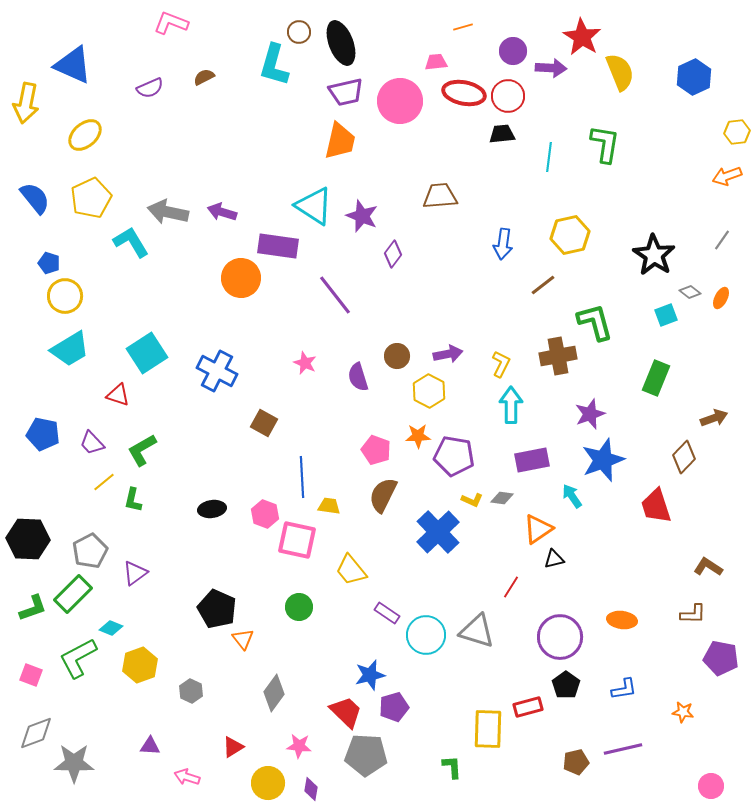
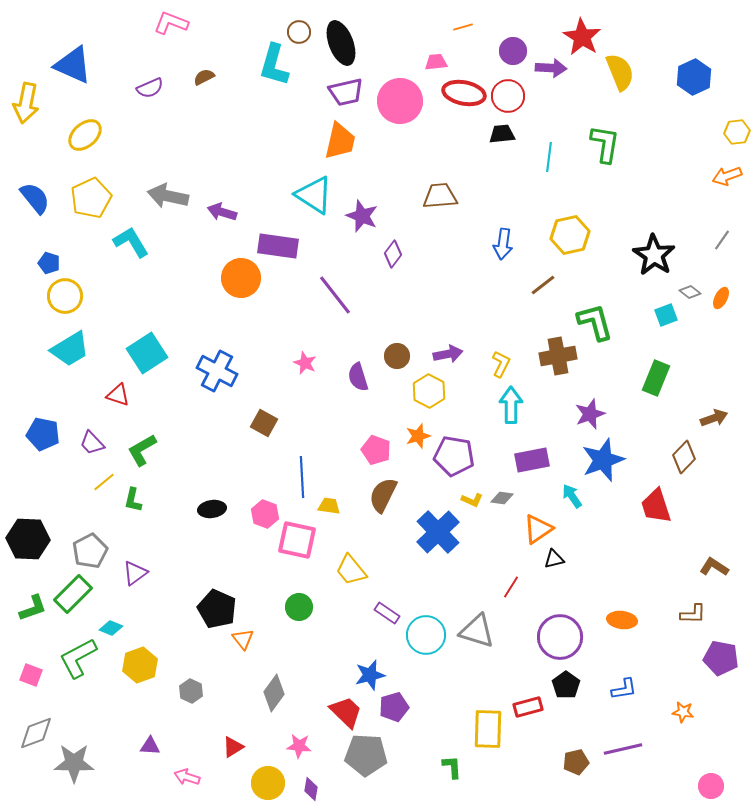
cyan triangle at (314, 206): moved 11 px up
gray arrow at (168, 212): moved 16 px up
orange star at (418, 436): rotated 15 degrees counterclockwise
brown L-shape at (708, 567): moved 6 px right
